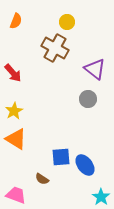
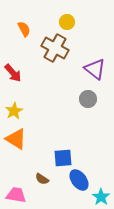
orange semicircle: moved 8 px right, 8 px down; rotated 49 degrees counterclockwise
blue square: moved 2 px right, 1 px down
blue ellipse: moved 6 px left, 15 px down
pink trapezoid: rotated 10 degrees counterclockwise
